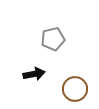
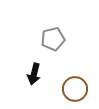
black arrow: rotated 115 degrees clockwise
